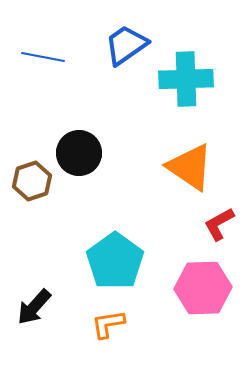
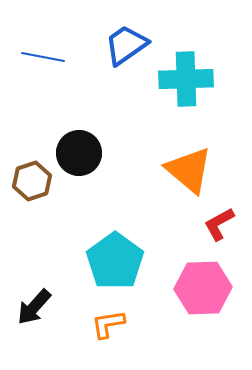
orange triangle: moved 1 px left, 3 px down; rotated 6 degrees clockwise
